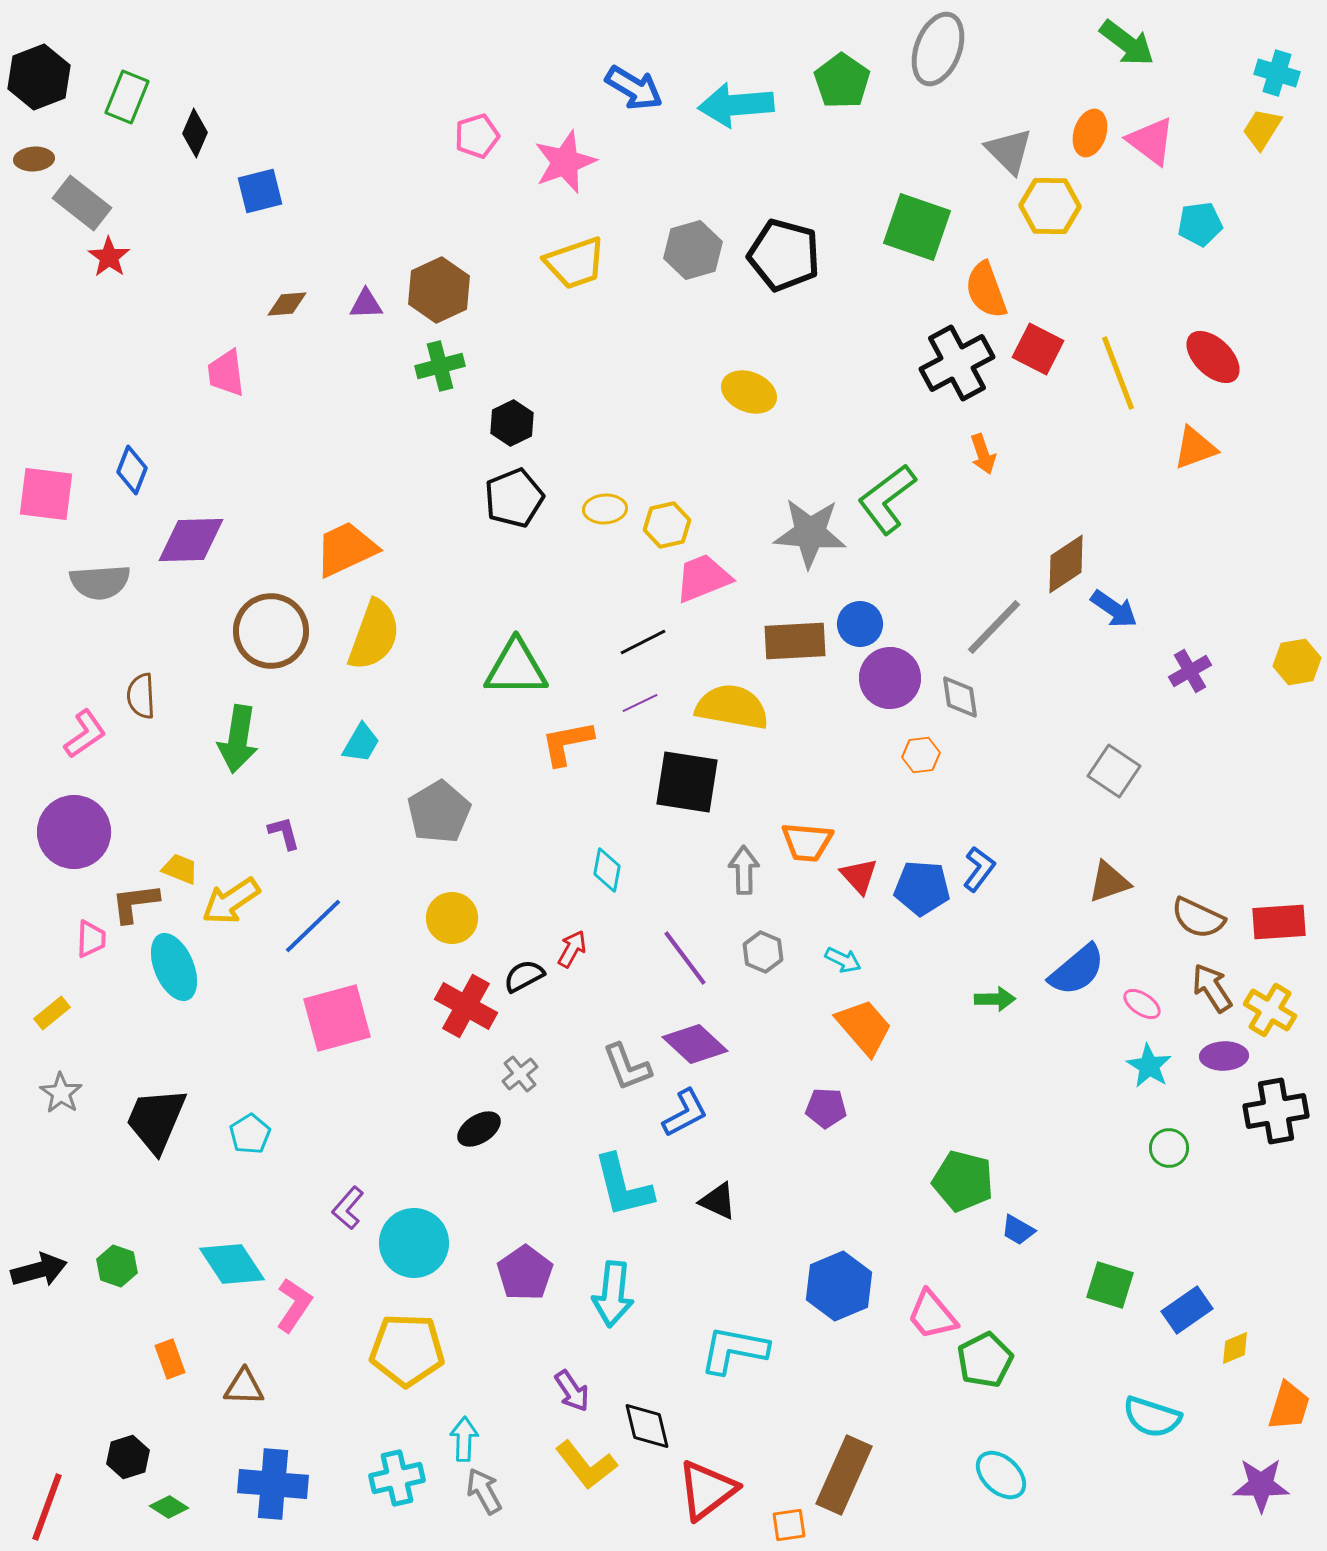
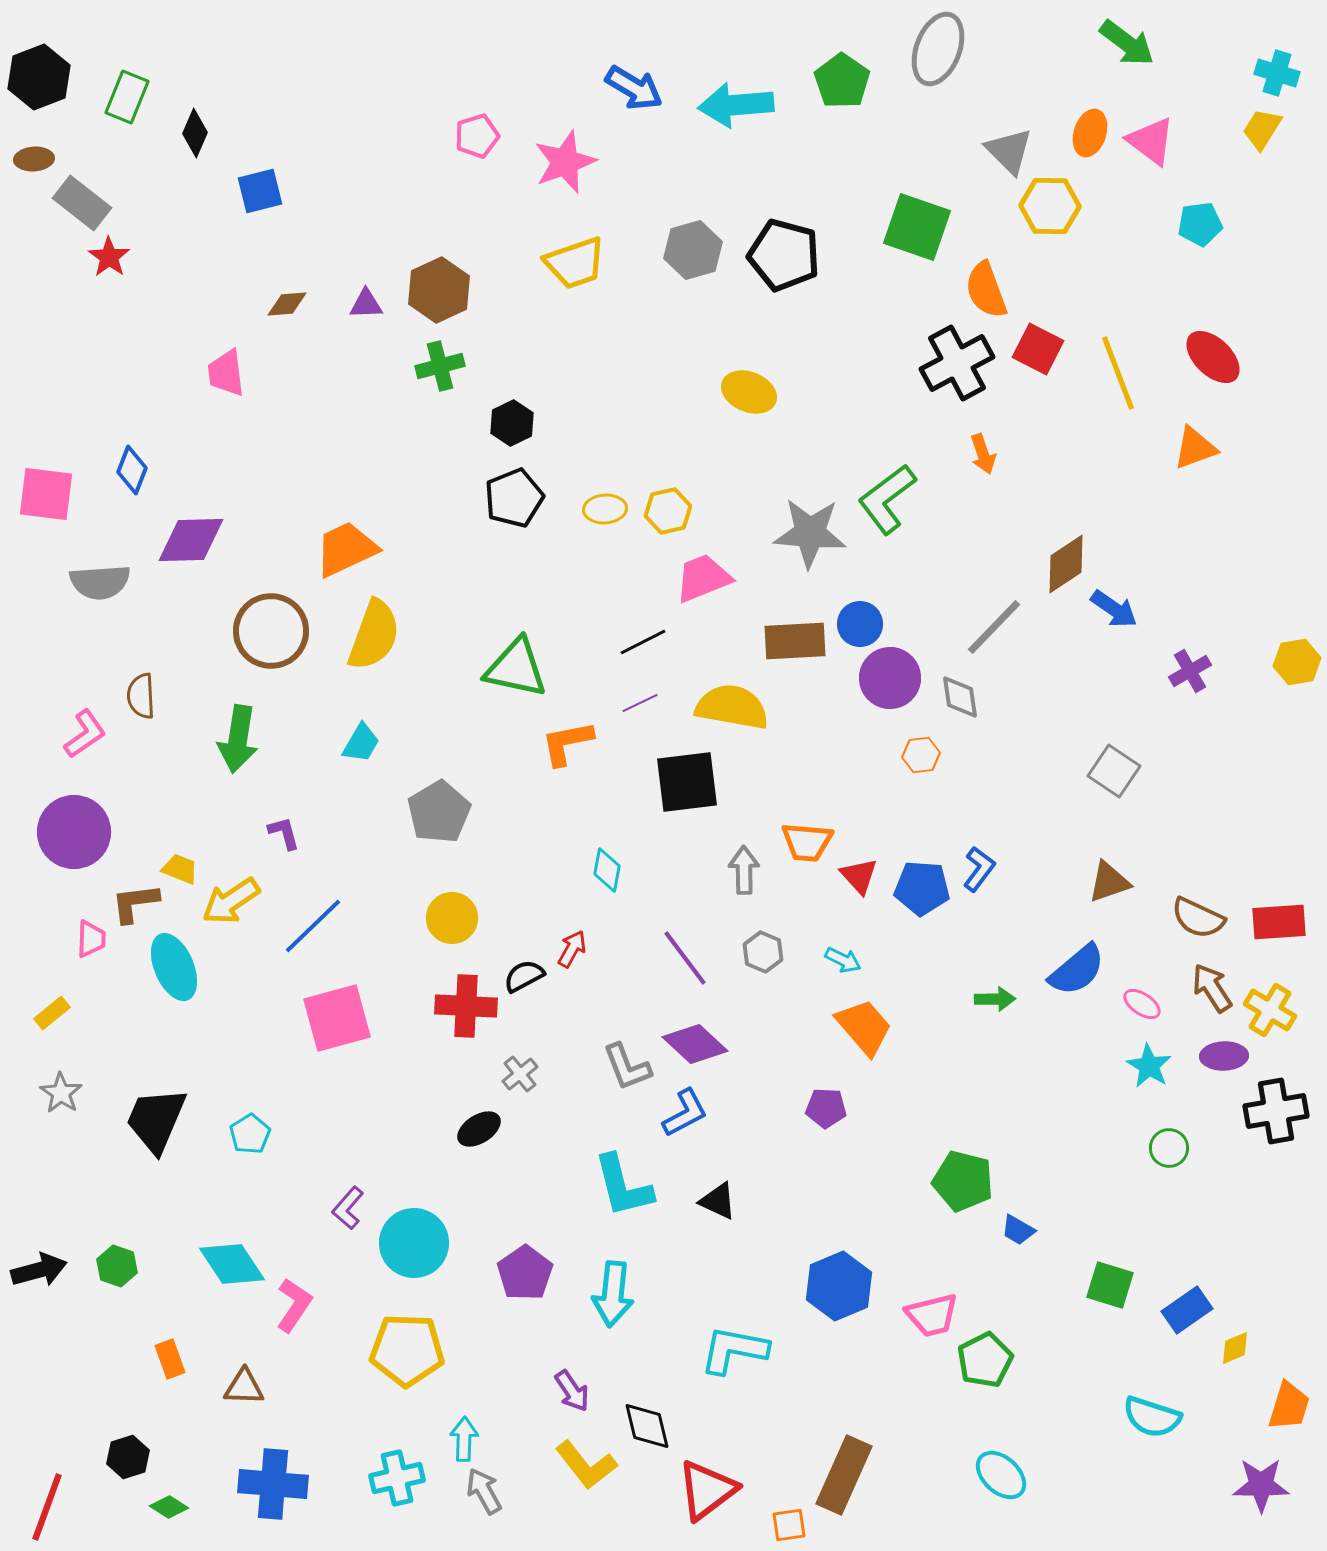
yellow hexagon at (667, 525): moved 1 px right, 14 px up
green triangle at (516, 668): rotated 12 degrees clockwise
black square at (687, 782): rotated 16 degrees counterclockwise
red cross at (466, 1006): rotated 26 degrees counterclockwise
pink trapezoid at (932, 1315): rotated 64 degrees counterclockwise
